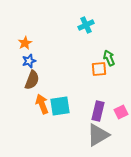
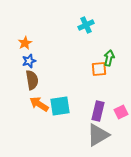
green arrow: rotated 35 degrees clockwise
brown semicircle: rotated 30 degrees counterclockwise
orange arrow: moved 3 px left; rotated 36 degrees counterclockwise
